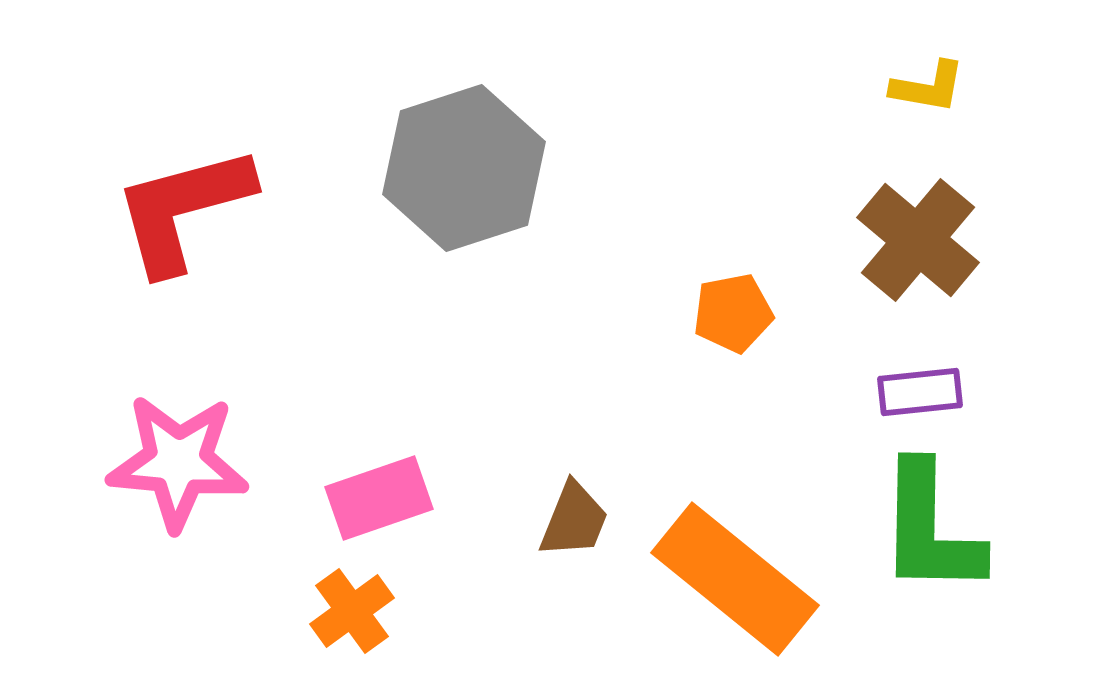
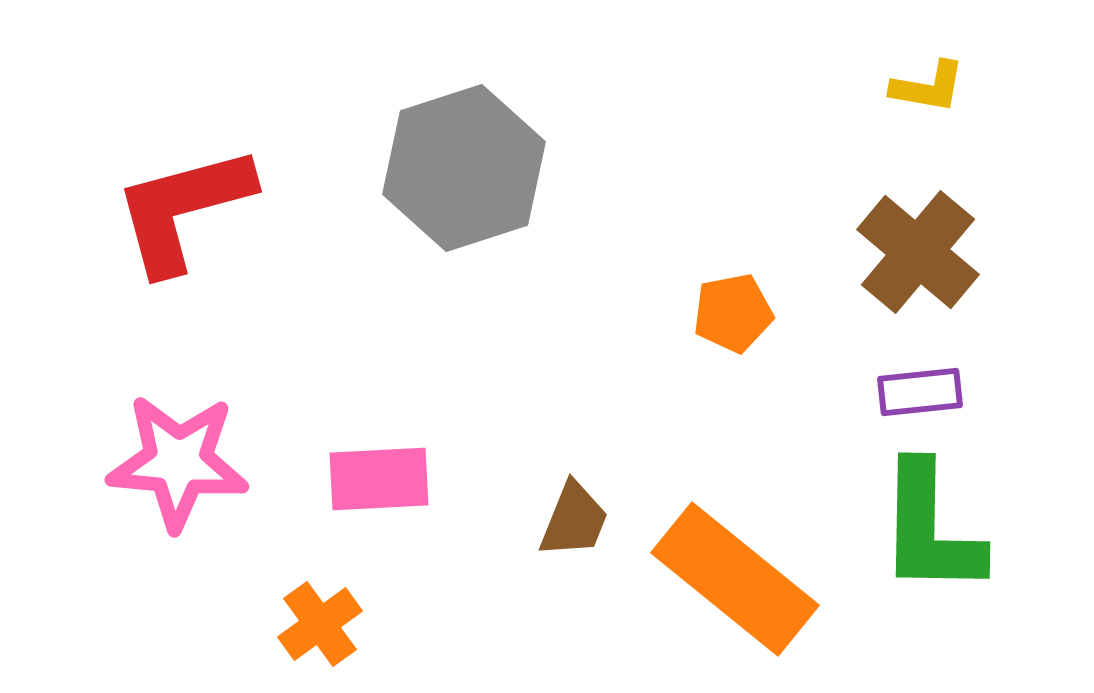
brown cross: moved 12 px down
pink rectangle: moved 19 px up; rotated 16 degrees clockwise
orange cross: moved 32 px left, 13 px down
